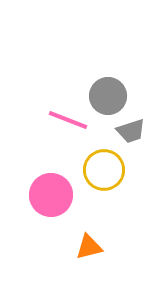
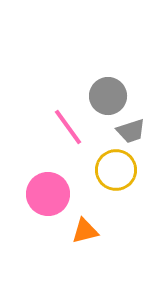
pink line: moved 7 px down; rotated 33 degrees clockwise
yellow circle: moved 12 px right
pink circle: moved 3 px left, 1 px up
orange triangle: moved 4 px left, 16 px up
